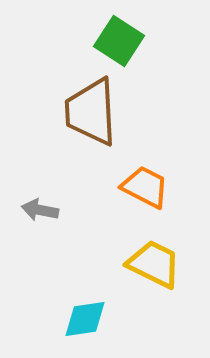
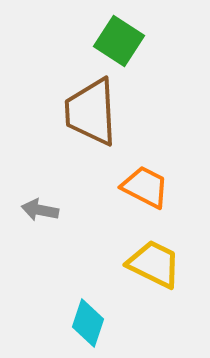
cyan diamond: moved 3 px right, 4 px down; rotated 63 degrees counterclockwise
